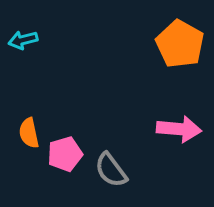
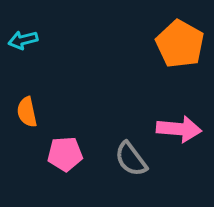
orange semicircle: moved 2 px left, 21 px up
pink pentagon: rotated 12 degrees clockwise
gray semicircle: moved 20 px right, 11 px up
